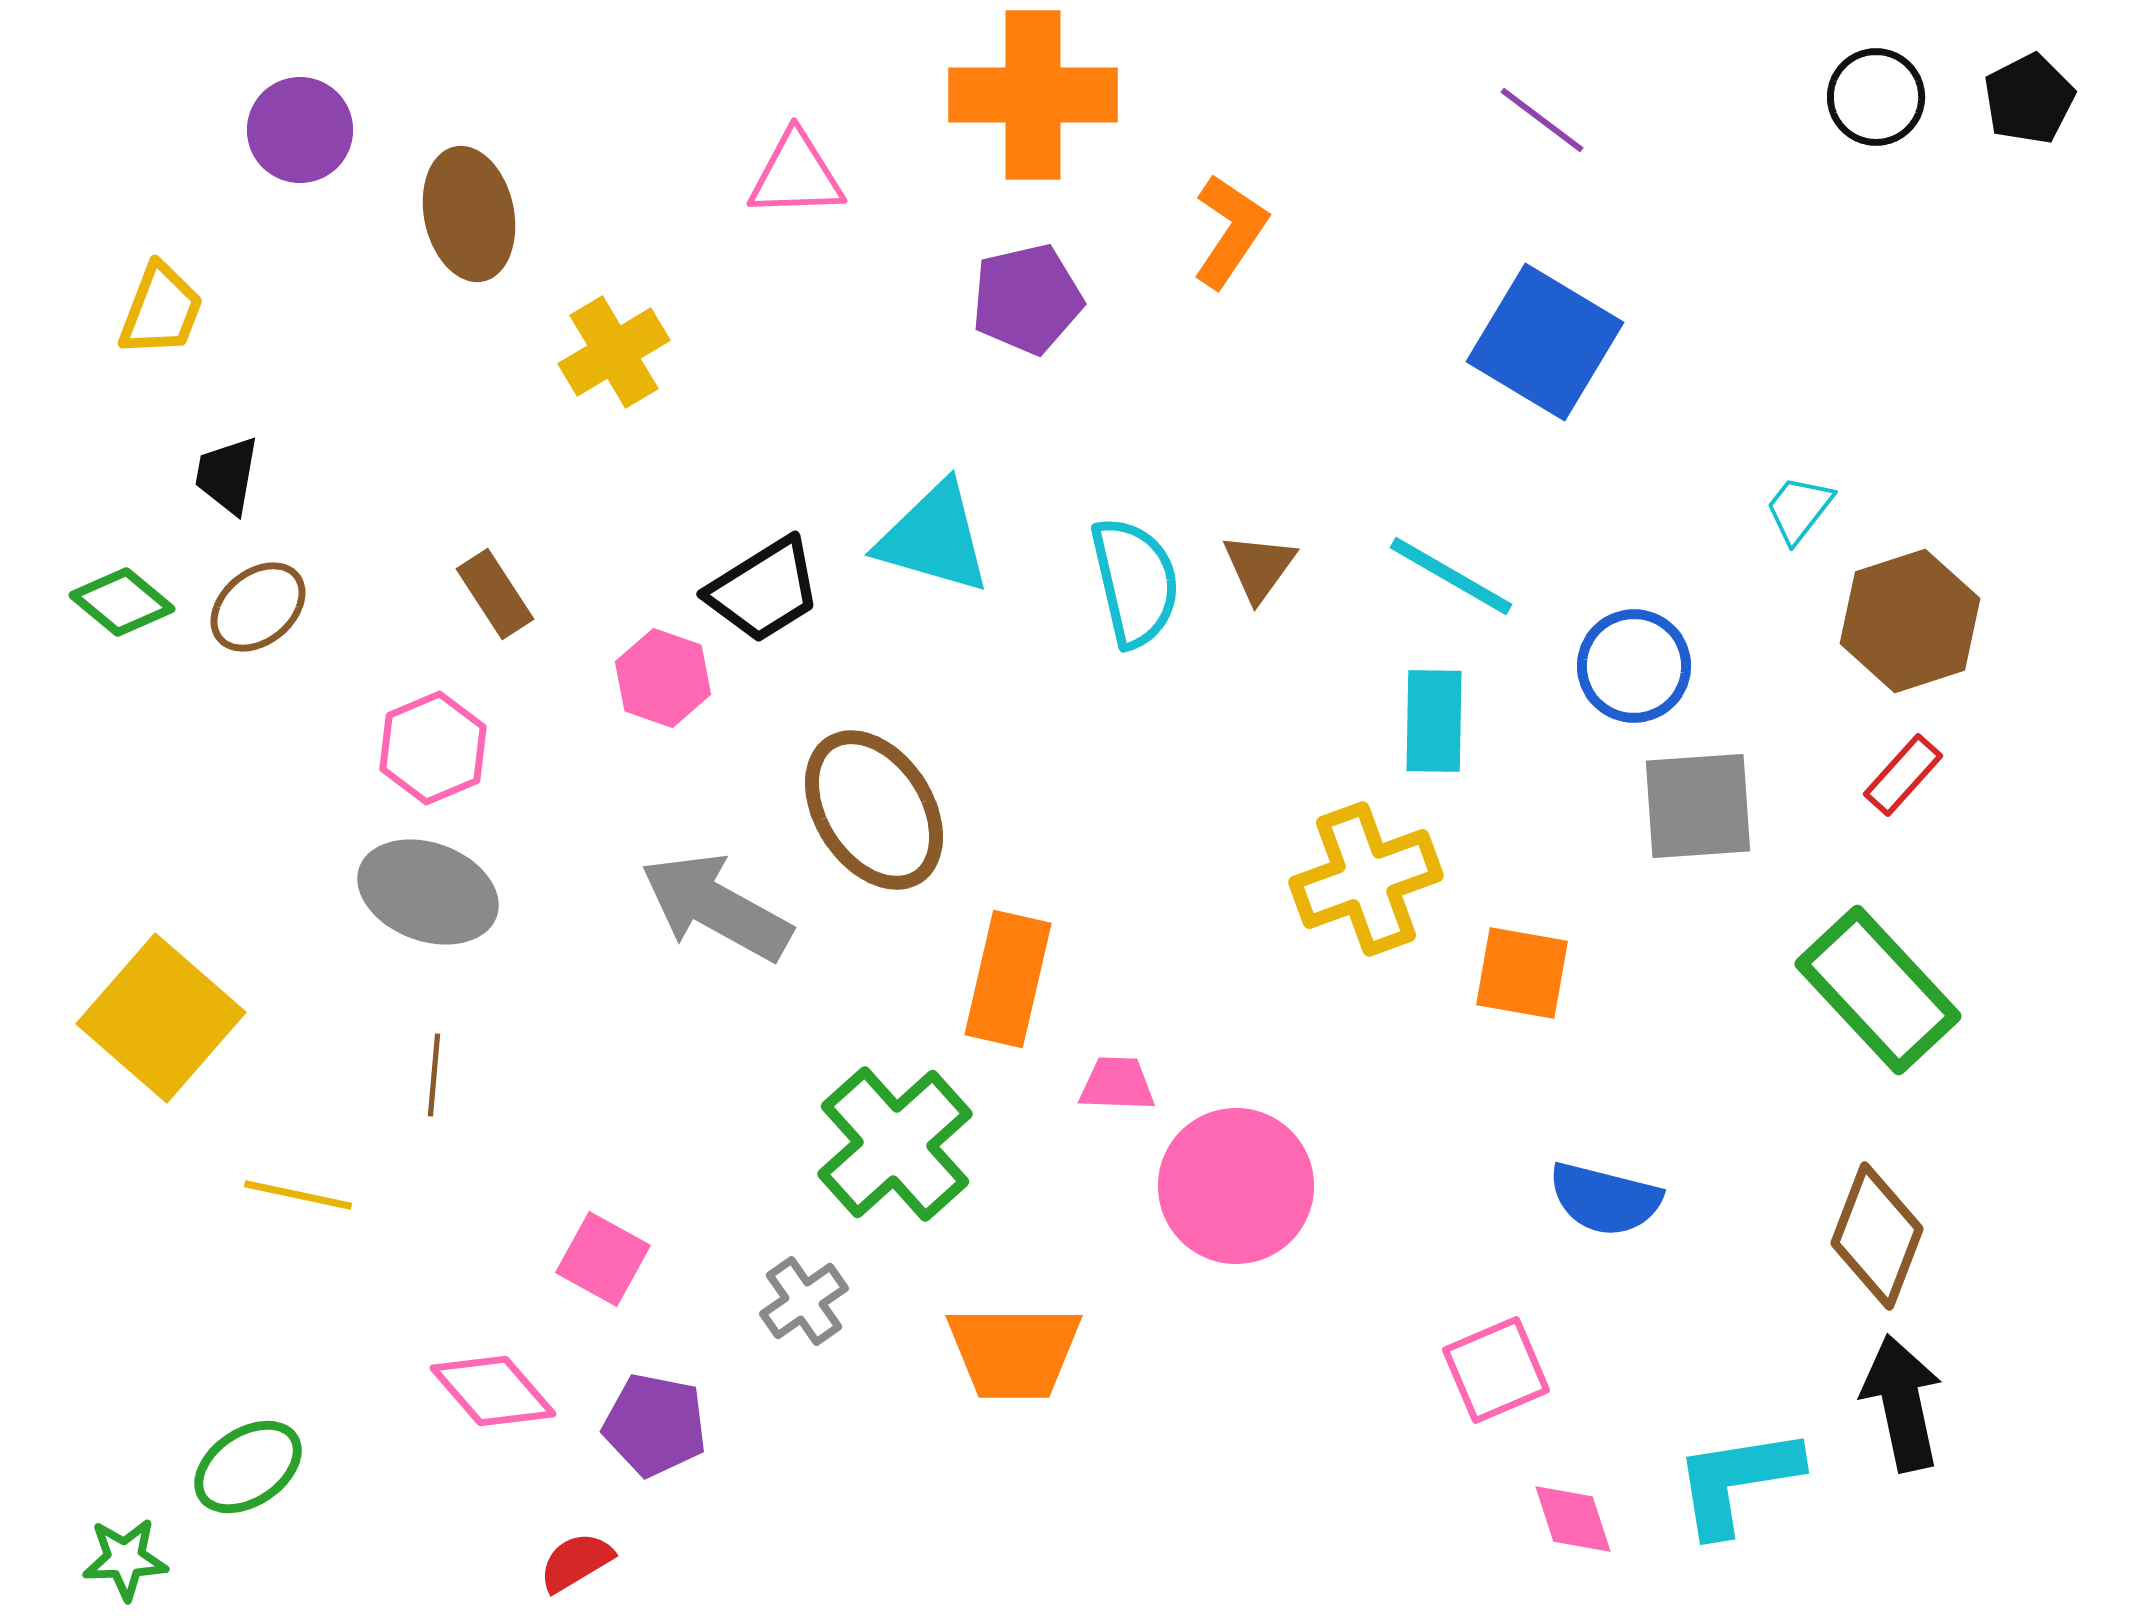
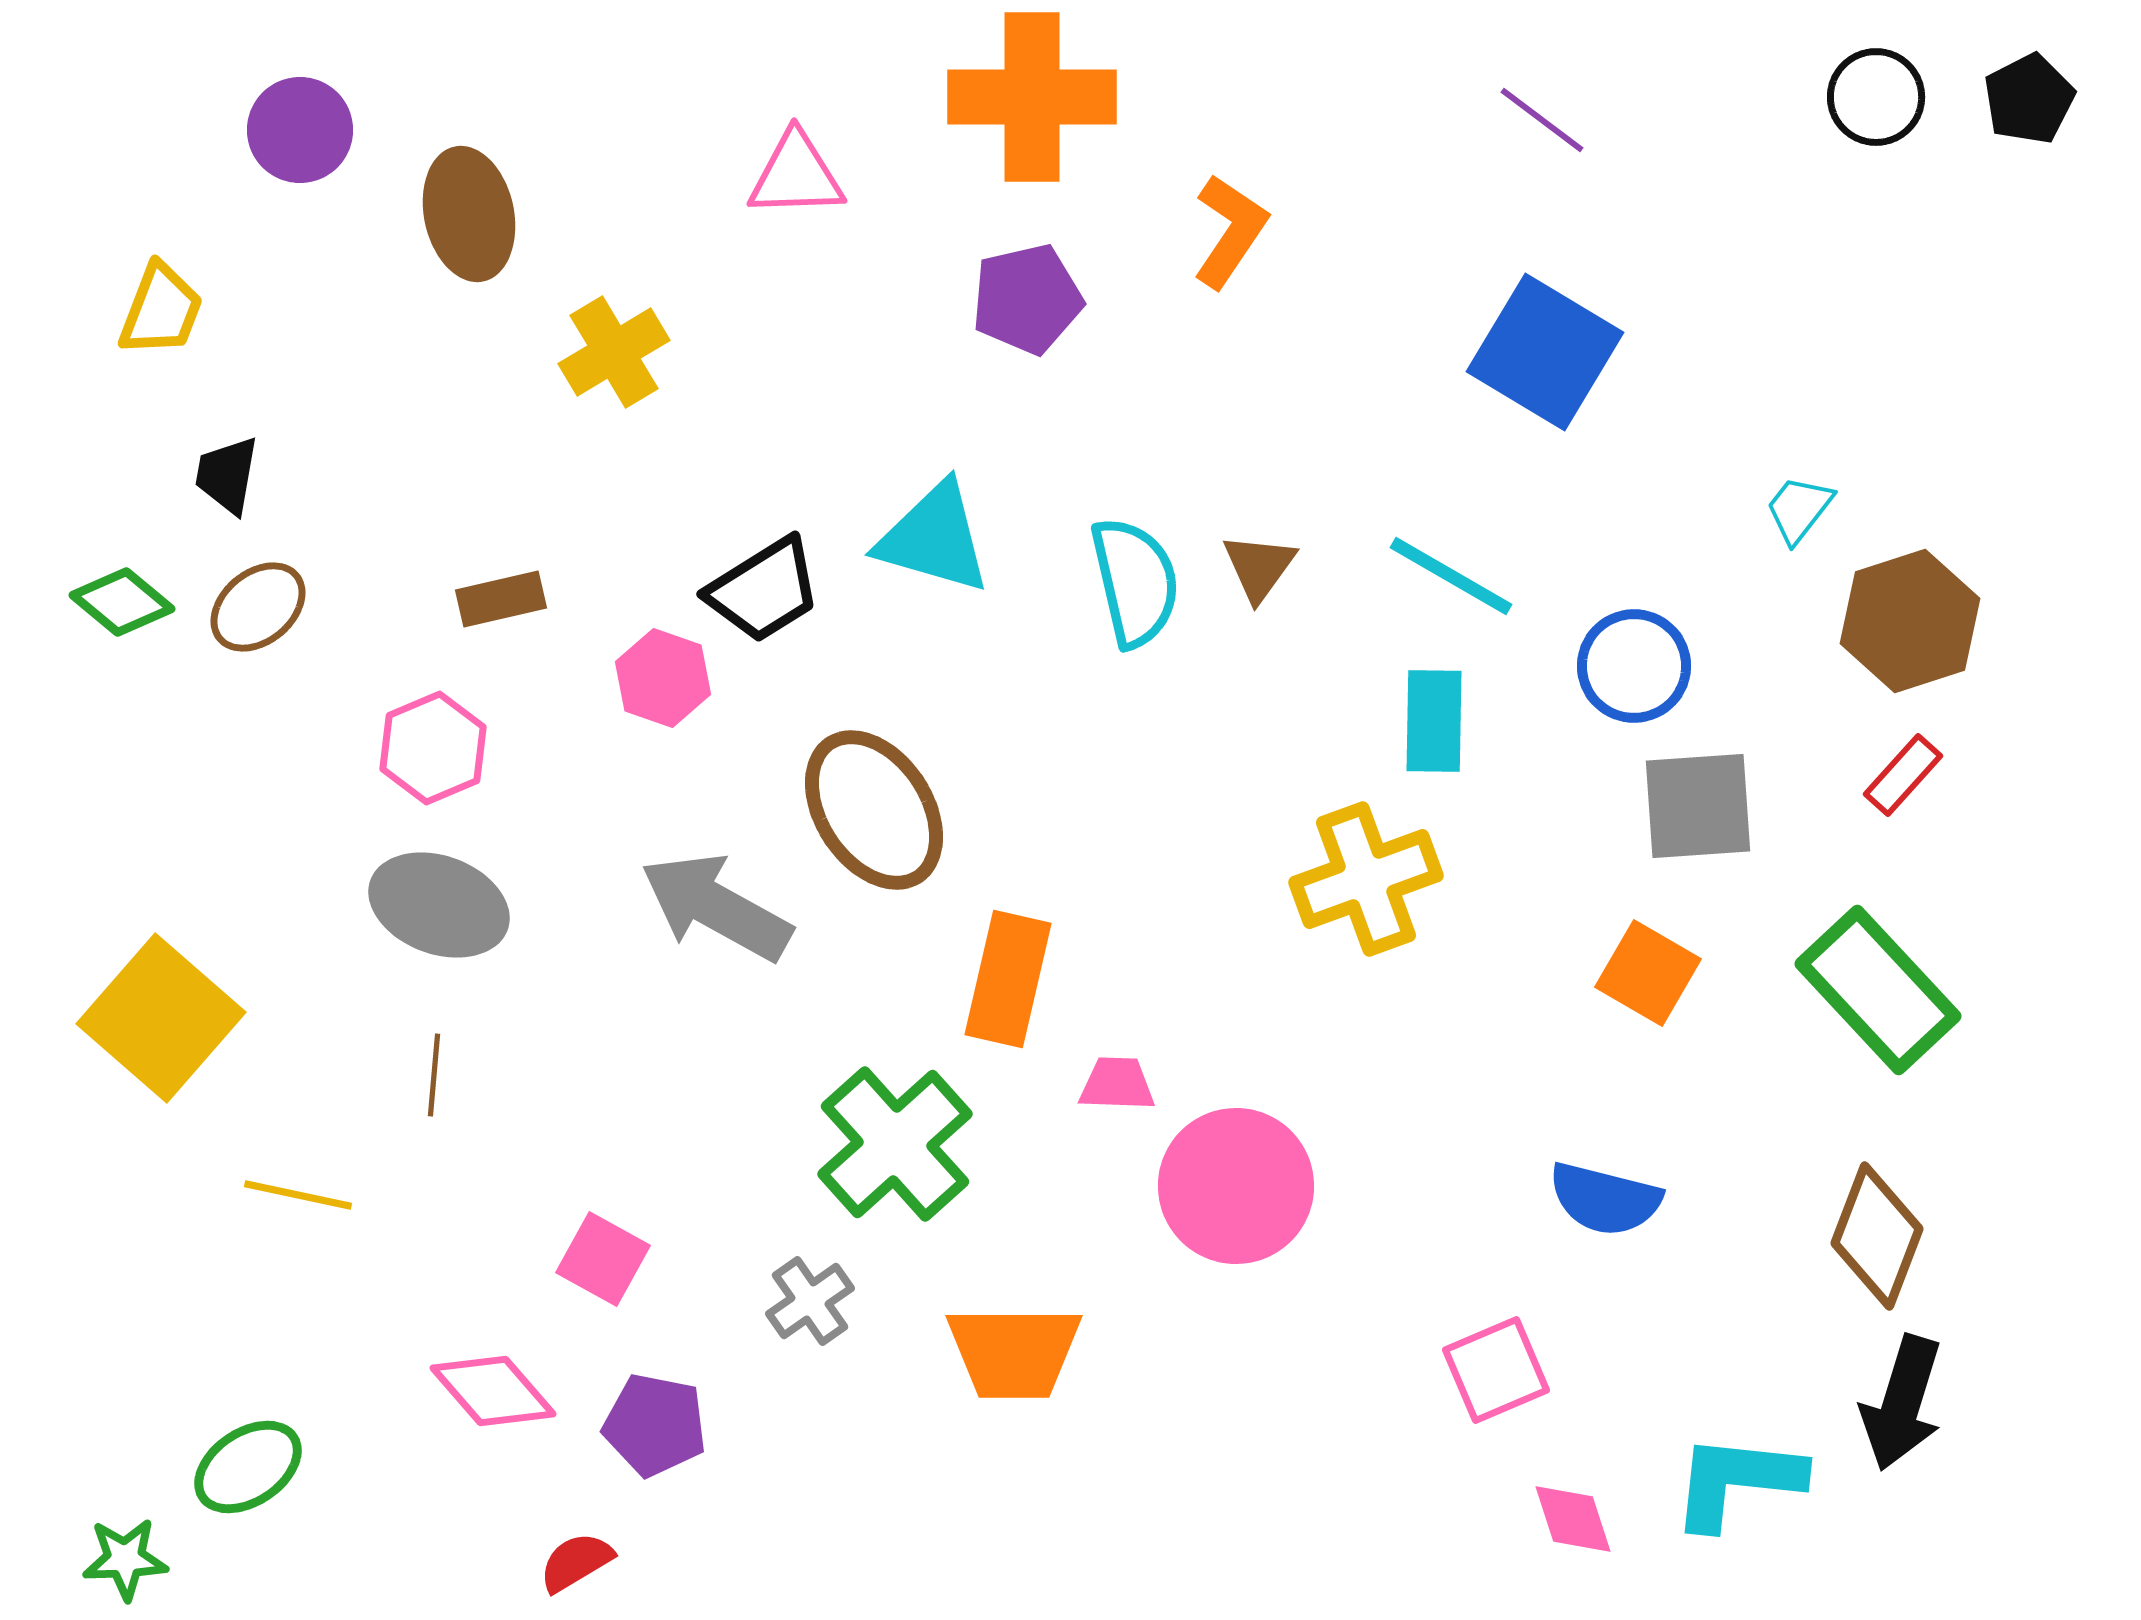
orange cross at (1033, 95): moved 1 px left, 2 px down
blue square at (1545, 342): moved 10 px down
brown rectangle at (495, 594): moved 6 px right, 5 px down; rotated 70 degrees counterclockwise
gray ellipse at (428, 892): moved 11 px right, 13 px down
orange square at (1522, 973): moved 126 px right; rotated 20 degrees clockwise
gray cross at (804, 1301): moved 6 px right
black arrow at (1902, 1403): rotated 151 degrees counterclockwise
cyan L-shape at (1737, 1481): rotated 15 degrees clockwise
